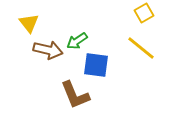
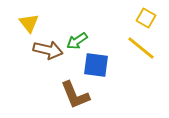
yellow square: moved 2 px right, 5 px down; rotated 30 degrees counterclockwise
